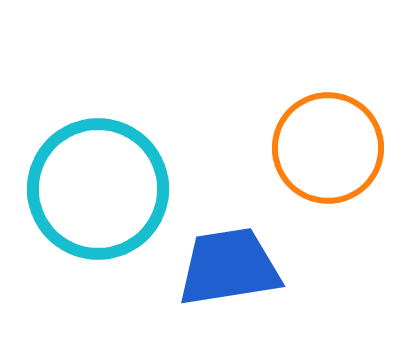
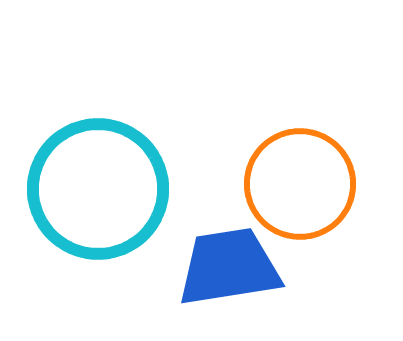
orange circle: moved 28 px left, 36 px down
